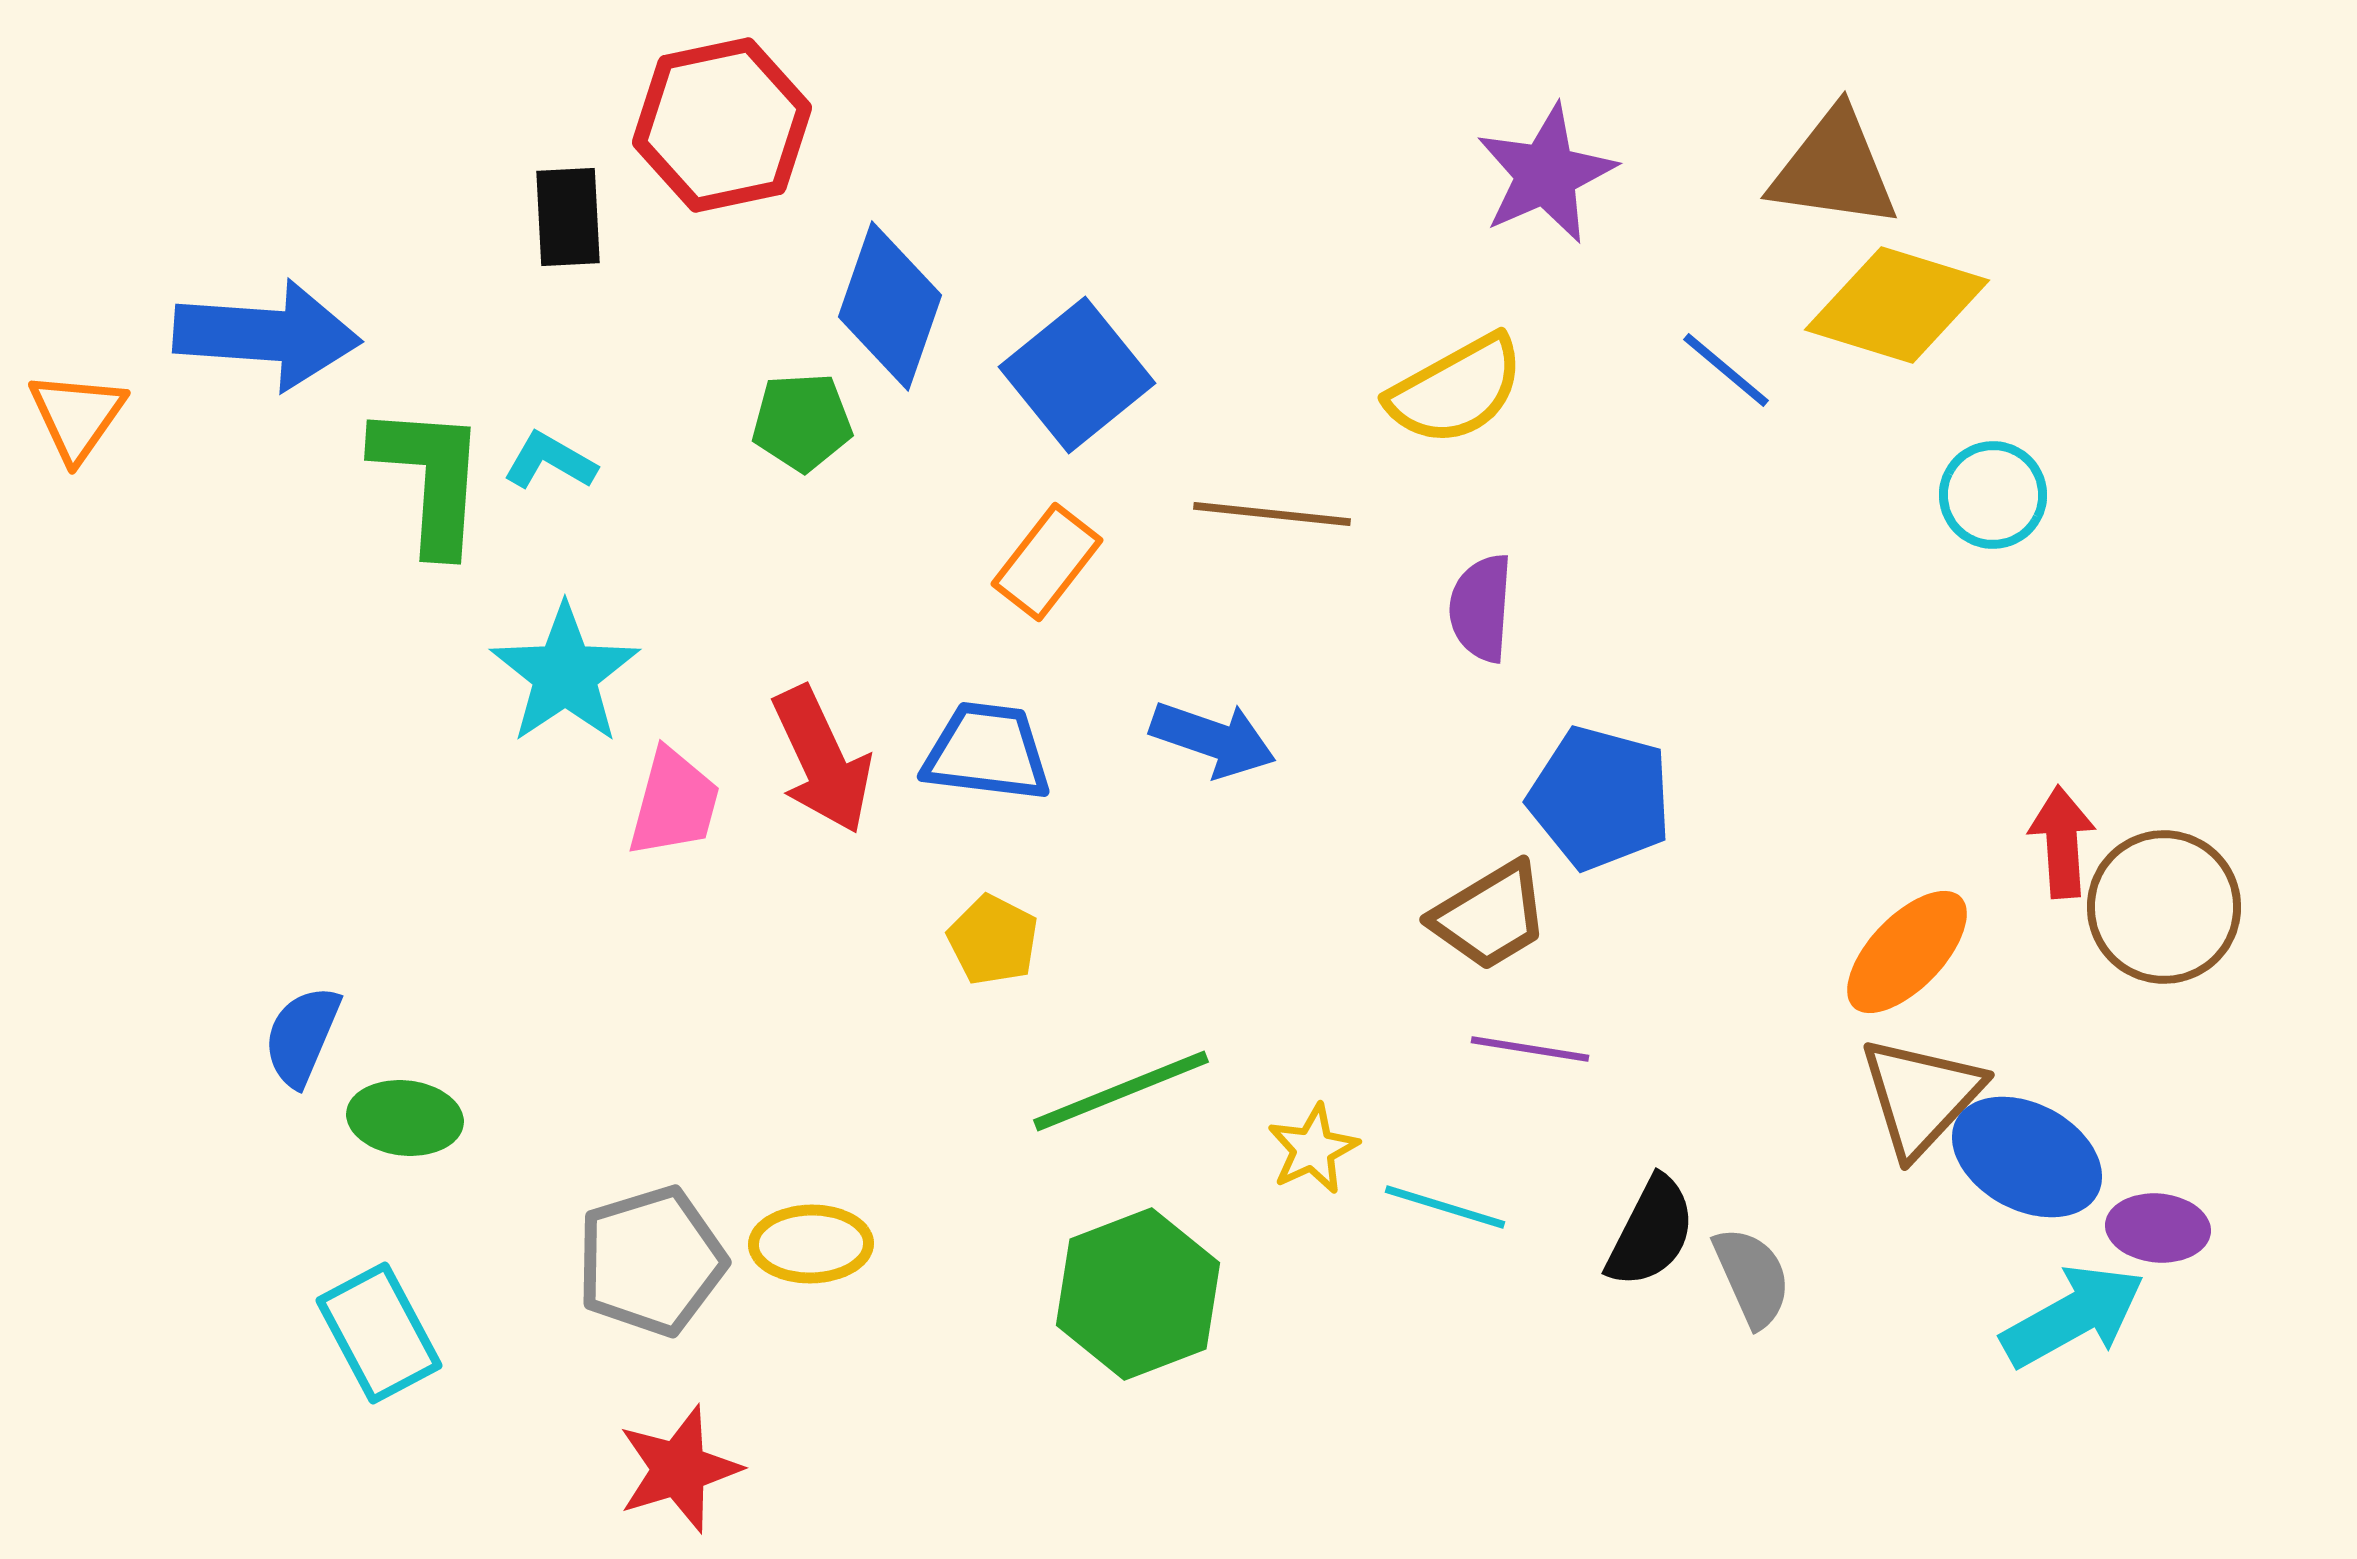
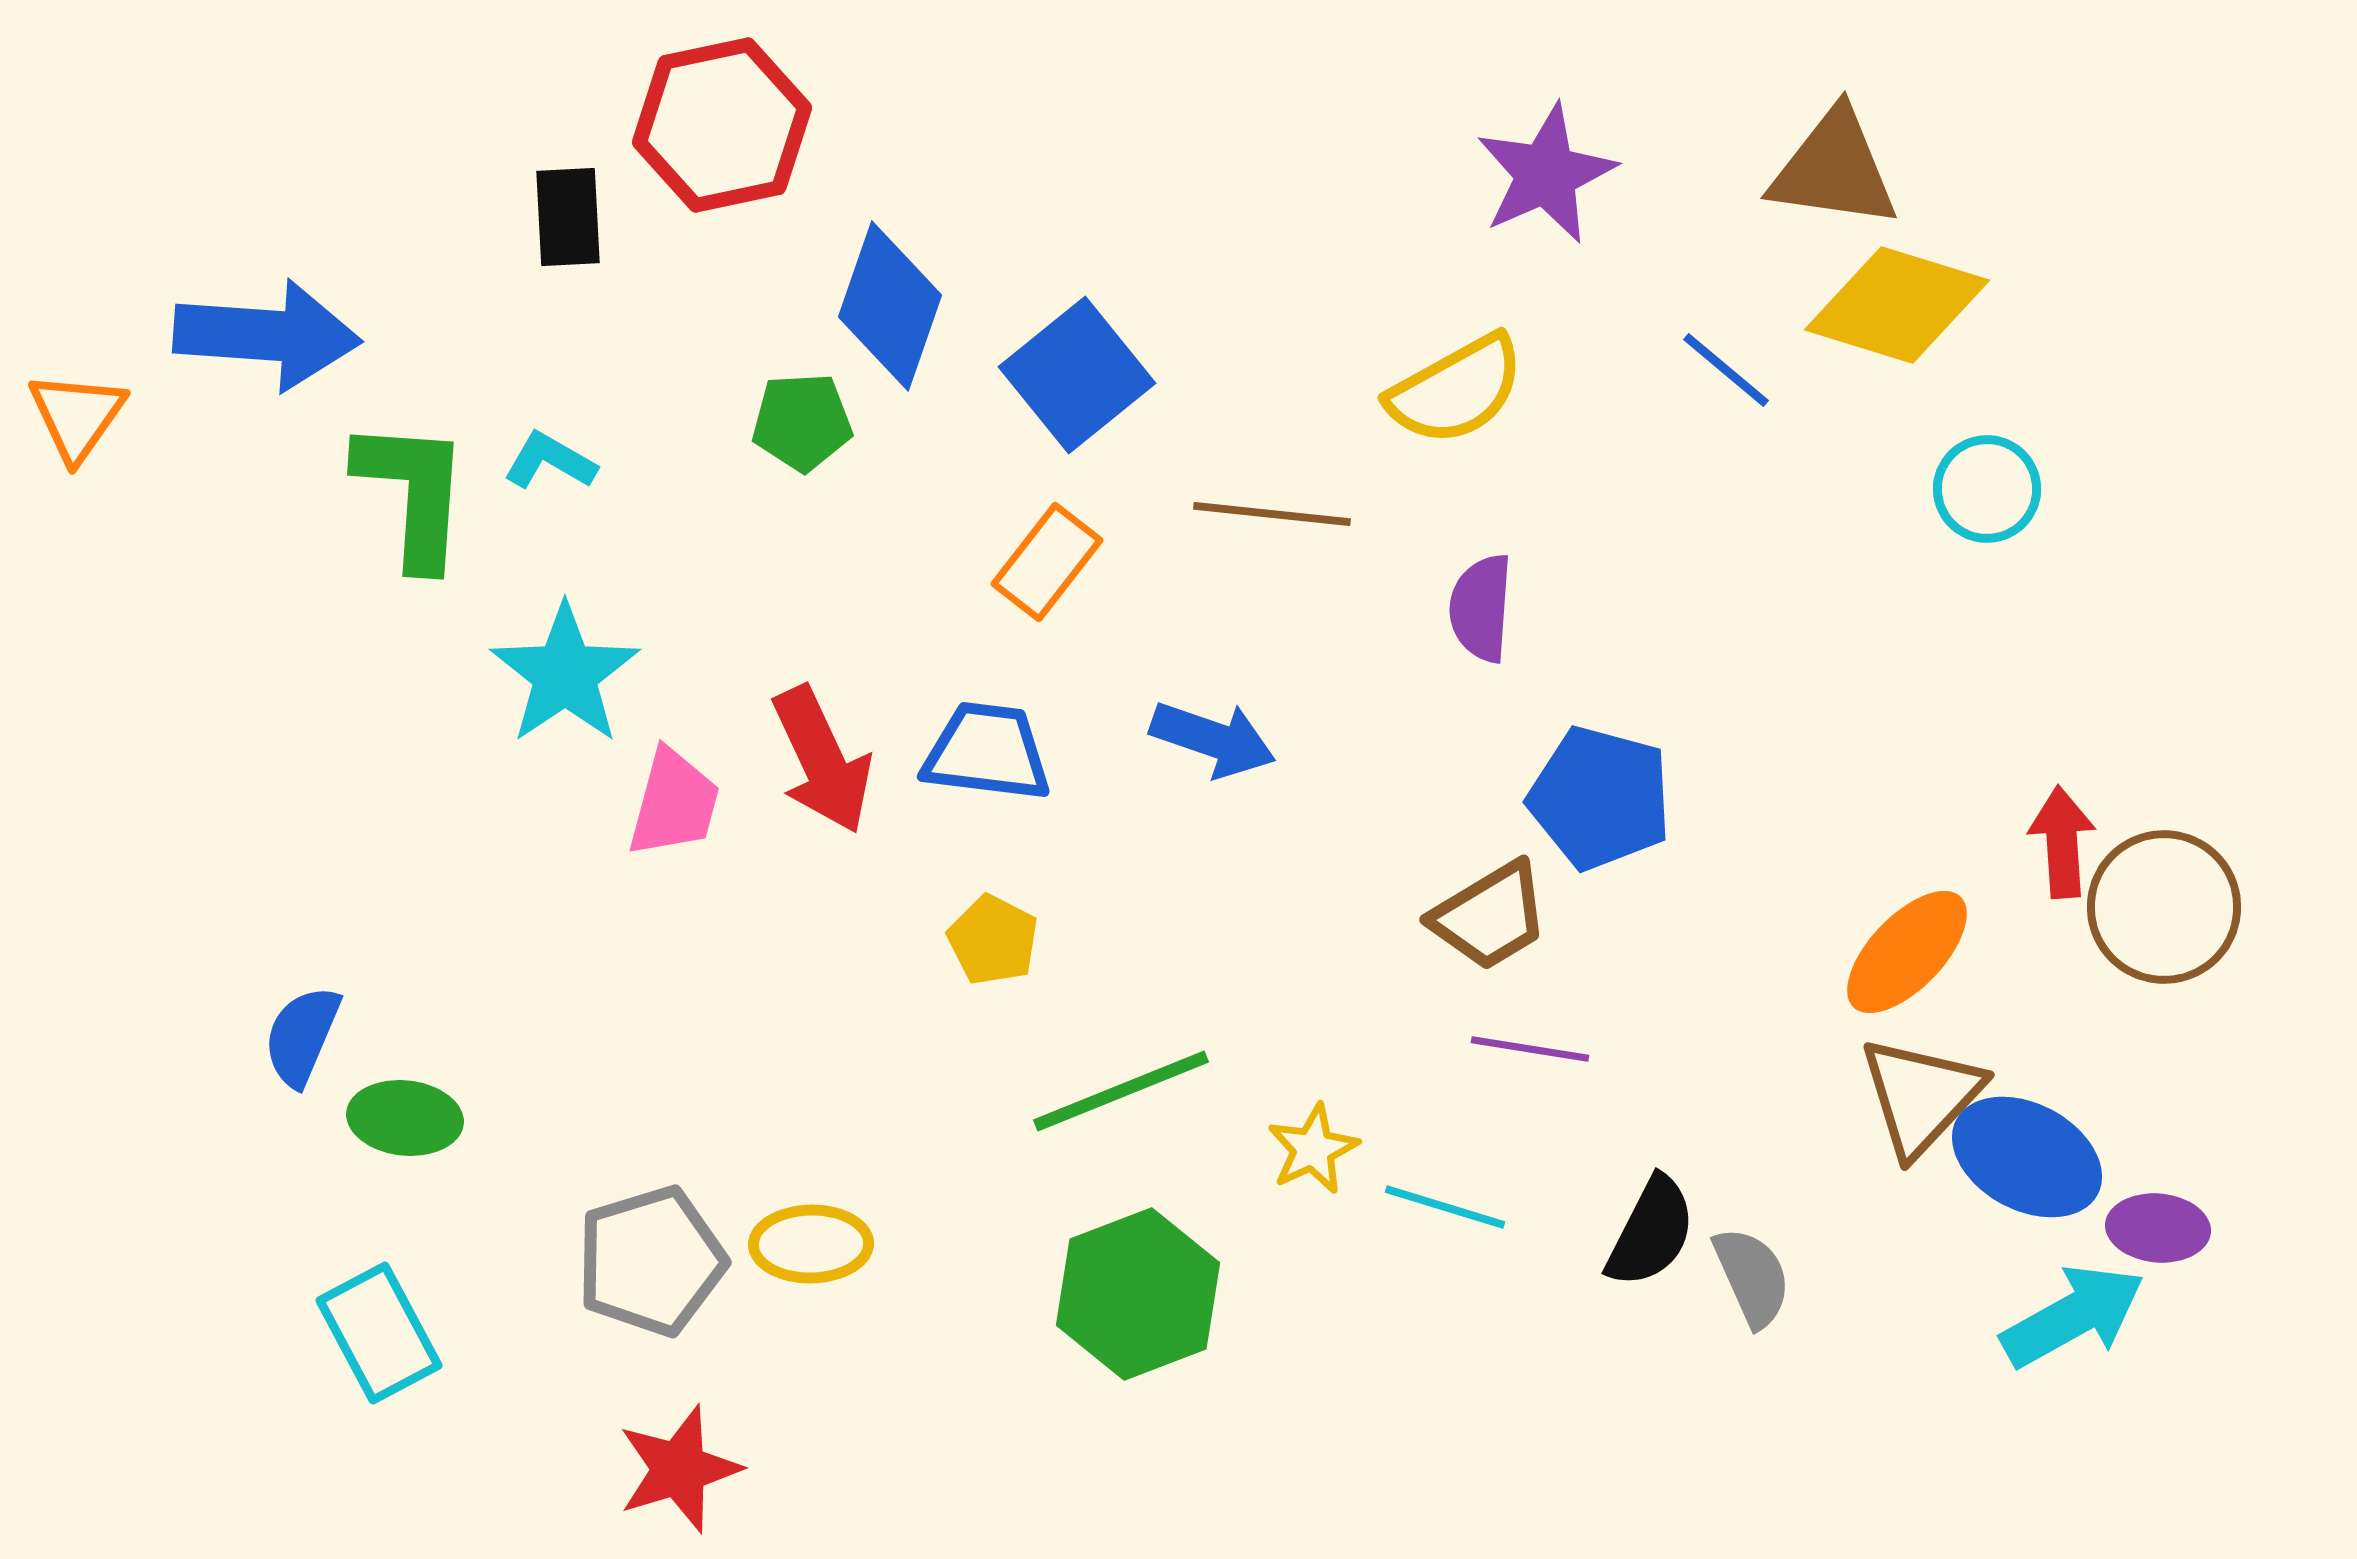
green L-shape at (430, 478): moved 17 px left, 15 px down
cyan circle at (1993, 495): moved 6 px left, 6 px up
